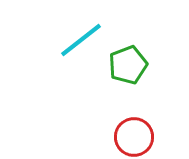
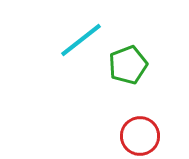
red circle: moved 6 px right, 1 px up
